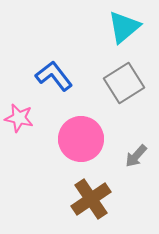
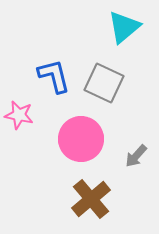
blue L-shape: rotated 24 degrees clockwise
gray square: moved 20 px left; rotated 33 degrees counterclockwise
pink star: moved 3 px up
brown cross: rotated 6 degrees counterclockwise
